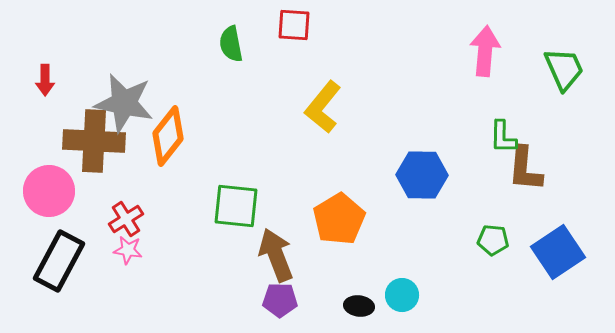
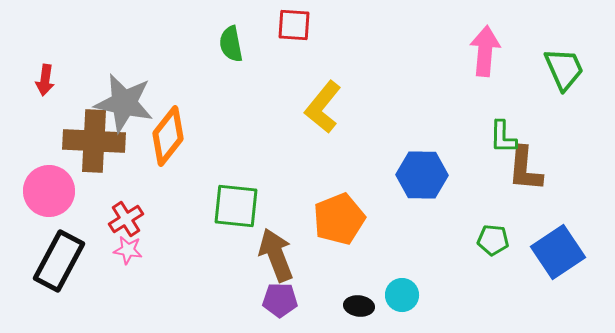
red arrow: rotated 8 degrees clockwise
orange pentagon: rotated 9 degrees clockwise
